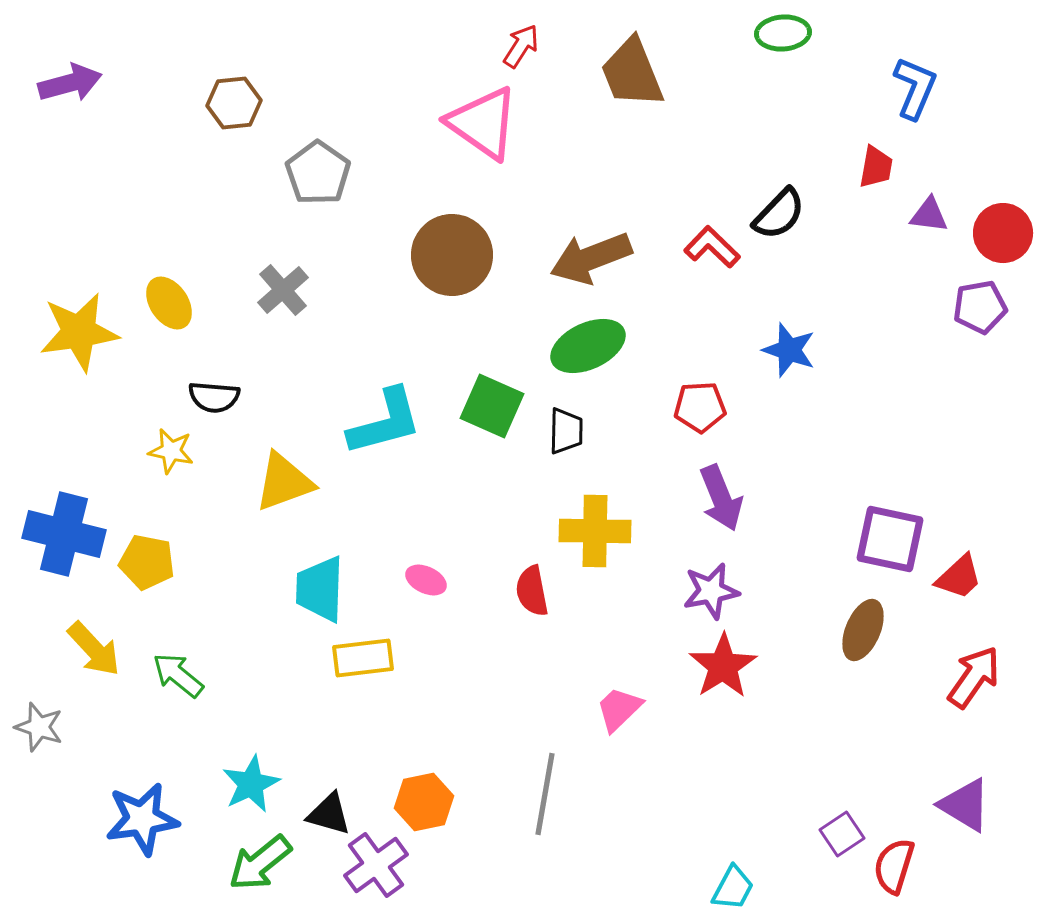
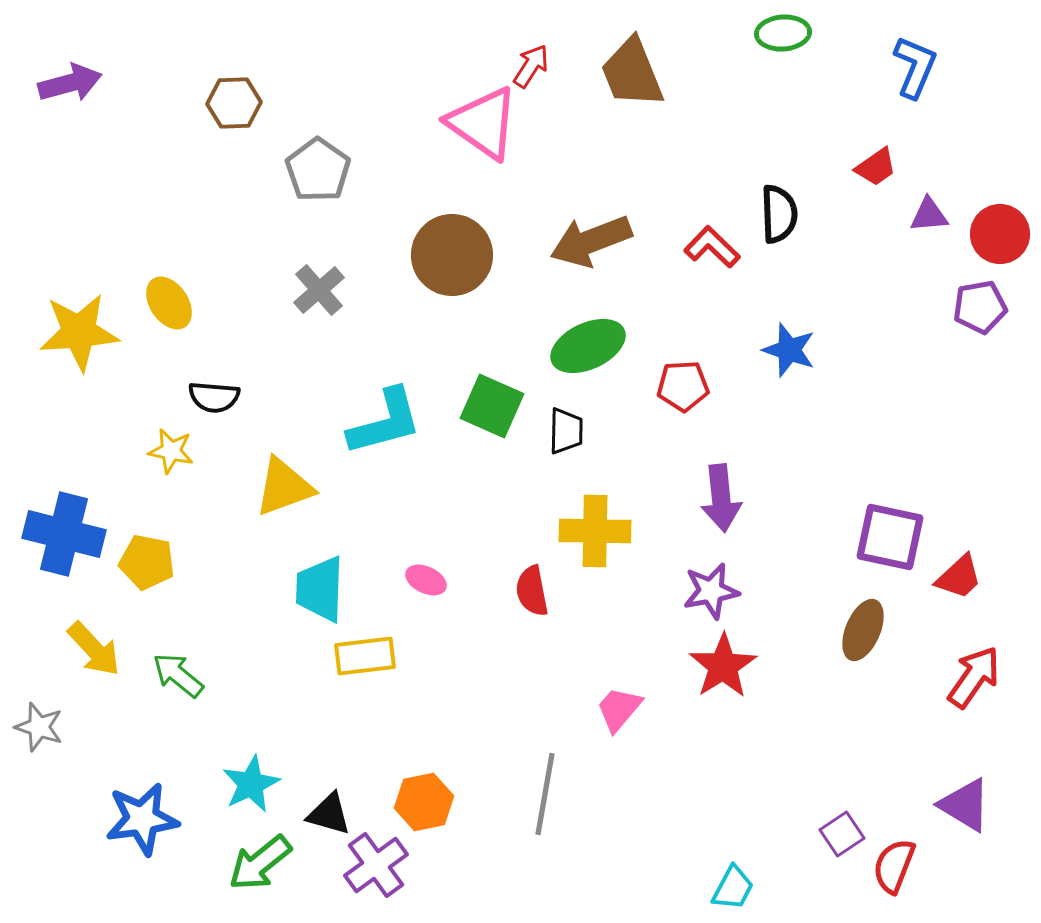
red arrow at (521, 46): moved 10 px right, 20 px down
blue L-shape at (915, 88): moved 21 px up
brown hexagon at (234, 103): rotated 4 degrees clockwise
red trapezoid at (876, 167): rotated 45 degrees clockwise
gray pentagon at (318, 173): moved 3 px up
black semicircle at (779, 214): rotated 46 degrees counterclockwise
purple triangle at (929, 215): rotated 12 degrees counterclockwise
red circle at (1003, 233): moved 3 px left, 1 px down
brown arrow at (591, 258): moved 17 px up
gray cross at (283, 290): moved 36 px right
yellow star at (79, 332): rotated 4 degrees clockwise
red pentagon at (700, 407): moved 17 px left, 21 px up
yellow triangle at (284, 482): moved 5 px down
purple arrow at (721, 498): rotated 16 degrees clockwise
purple square at (890, 539): moved 2 px up
yellow rectangle at (363, 658): moved 2 px right, 2 px up
pink trapezoid at (619, 709): rotated 6 degrees counterclockwise
red semicircle at (894, 866): rotated 4 degrees clockwise
